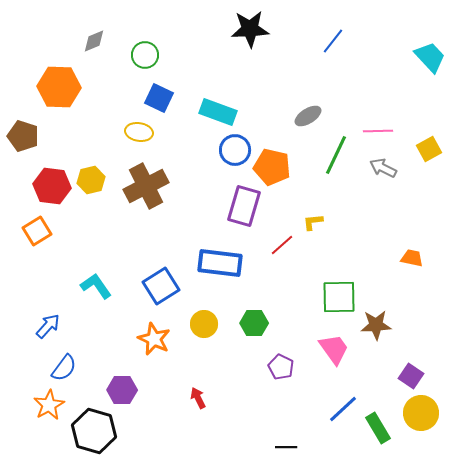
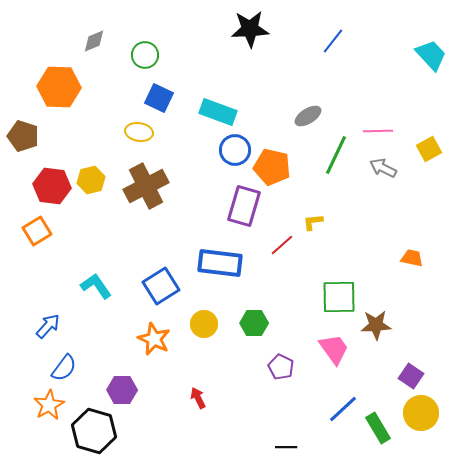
cyan trapezoid at (430, 57): moved 1 px right, 2 px up
